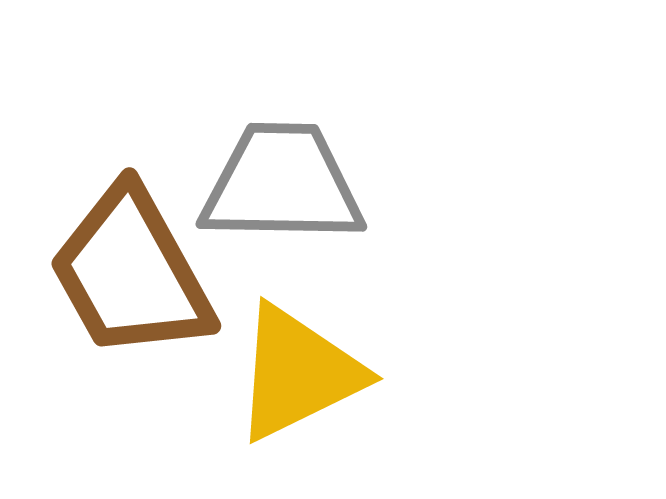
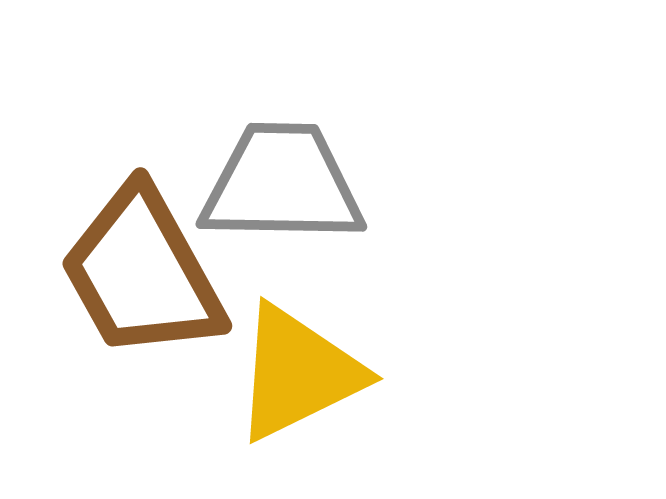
brown trapezoid: moved 11 px right
